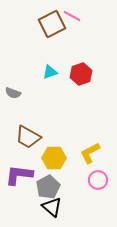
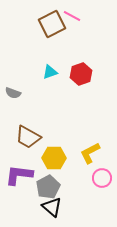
pink circle: moved 4 px right, 2 px up
